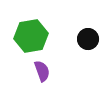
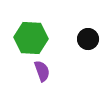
green hexagon: moved 2 px down; rotated 12 degrees clockwise
